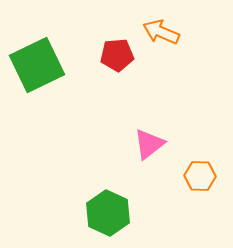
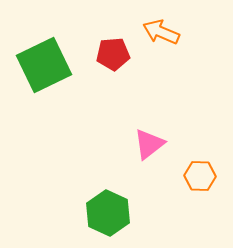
red pentagon: moved 4 px left, 1 px up
green square: moved 7 px right
